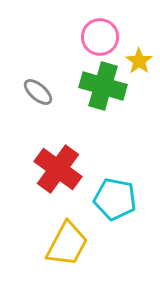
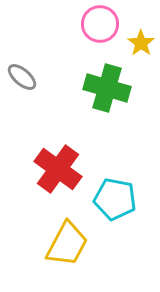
pink circle: moved 13 px up
yellow star: moved 2 px right, 18 px up
green cross: moved 4 px right, 2 px down
gray ellipse: moved 16 px left, 15 px up
